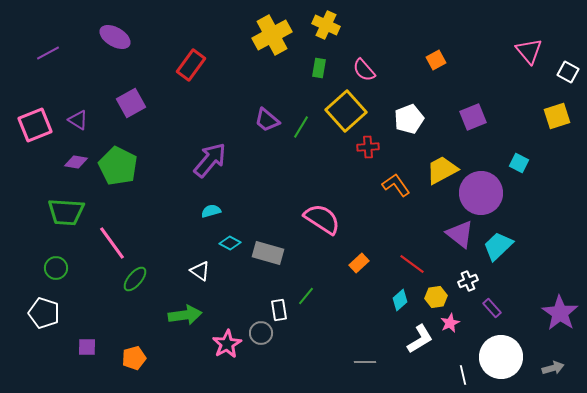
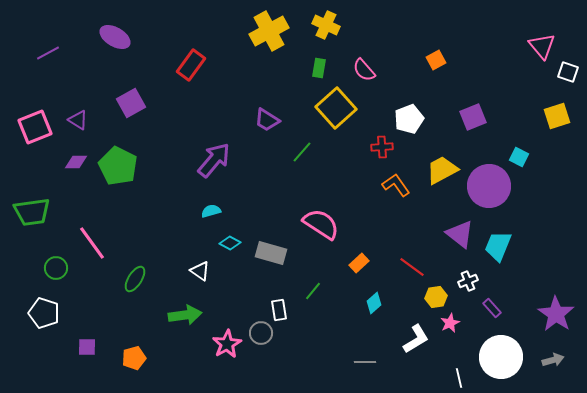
yellow cross at (272, 35): moved 3 px left, 4 px up
pink triangle at (529, 51): moved 13 px right, 5 px up
white square at (568, 72): rotated 10 degrees counterclockwise
yellow square at (346, 111): moved 10 px left, 3 px up
purple trapezoid at (267, 120): rotated 8 degrees counterclockwise
pink square at (35, 125): moved 2 px down
green line at (301, 127): moved 1 px right, 25 px down; rotated 10 degrees clockwise
red cross at (368, 147): moved 14 px right
purple arrow at (210, 160): moved 4 px right
purple diamond at (76, 162): rotated 10 degrees counterclockwise
cyan square at (519, 163): moved 6 px up
purple circle at (481, 193): moved 8 px right, 7 px up
green trapezoid at (66, 212): moved 34 px left; rotated 12 degrees counterclockwise
pink semicircle at (322, 219): moved 1 px left, 5 px down
pink line at (112, 243): moved 20 px left
cyan trapezoid at (498, 246): rotated 24 degrees counterclockwise
gray rectangle at (268, 253): moved 3 px right
red line at (412, 264): moved 3 px down
green ellipse at (135, 279): rotated 8 degrees counterclockwise
green line at (306, 296): moved 7 px right, 5 px up
cyan diamond at (400, 300): moved 26 px left, 3 px down
purple star at (560, 313): moved 4 px left, 1 px down
white L-shape at (420, 339): moved 4 px left
gray arrow at (553, 368): moved 8 px up
white line at (463, 375): moved 4 px left, 3 px down
